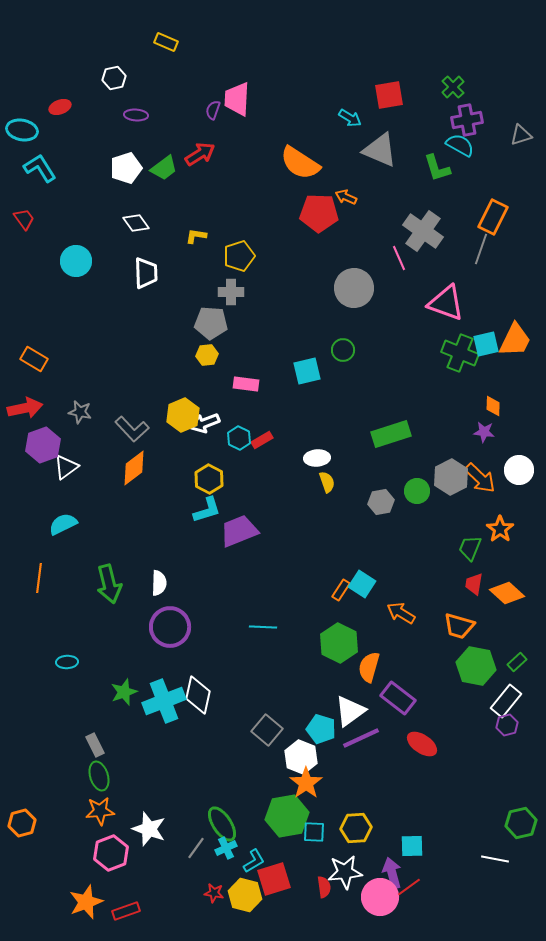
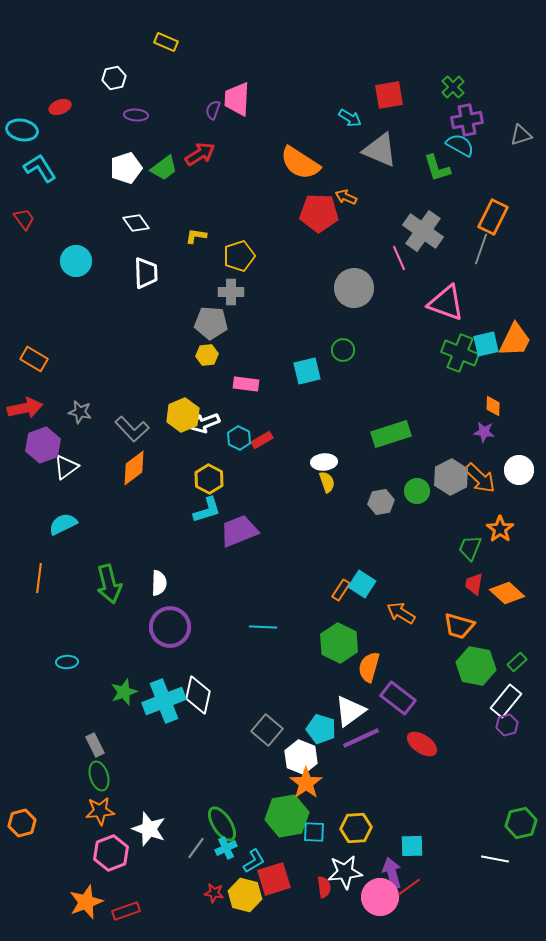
white ellipse at (317, 458): moved 7 px right, 4 px down
